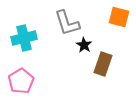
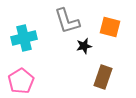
orange square: moved 9 px left, 10 px down
gray L-shape: moved 2 px up
black star: moved 1 px down; rotated 28 degrees clockwise
brown rectangle: moved 13 px down
